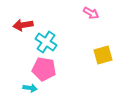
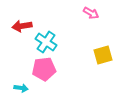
red arrow: moved 1 px left, 1 px down
pink pentagon: rotated 15 degrees counterclockwise
cyan arrow: moved 9 px left
